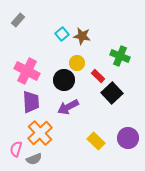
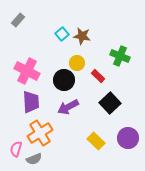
black square: moved 2 px left, 10 px down
orange cross: rotated 10 degrees clockwise
